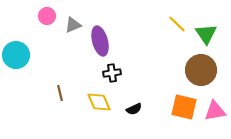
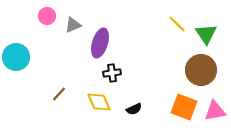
purple ellipse: moved 2 px down; rotated 32 degrees clockwise
cyan circle: moved 2 px down
brown line: moved 1 px left, 1 px down; rotated 56 degrees clockwise
orange square: rotated 8 degrees clockwise
